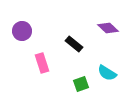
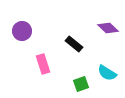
pink rectangle: moved 1 px right, 1 px down
